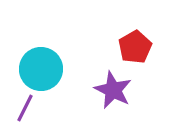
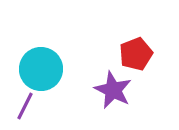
red pentagon: moved 1 px right, 7 px down; rotated 8 degrees clockwise
purple line: moved 2 px up
